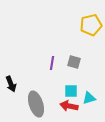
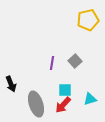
yellow pentagon: moved 3 px left, 5 px up
gray square: moved 1 px right, 1 px up; rotated 32 degrees clockwise
cyan square: moved 6 px left, 1 px up
cyan triangle: moved 1 px right, 1 px down
red arrow: moved 6 px left, 1 px up; rotated 60 degrees counterclockwise
